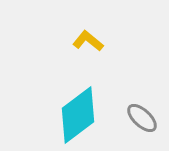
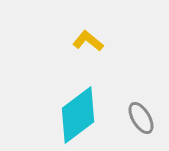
gray ellipse: moved 1 px left; rotated 16 degrees clockwise
